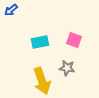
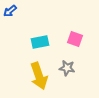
blue arrow: moved 1 px left, 1 px down
pink square: moved 1 px right, 1 px up
yellow arrow: moved 3 px left, 5 px up
